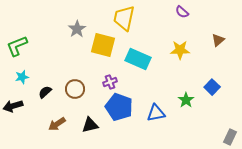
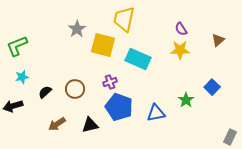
purple semicircle: moved 1 px left, 17 px down; rotated 16 degrees clockwise
yellow trapezoid: moved 1 px down
